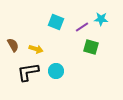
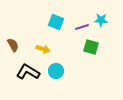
cyan star: moved 1 px down
purple line: rotated 16 degrees clockwise
yellow arrow: moved 7 px right
black L-shape: rotated 40 degrees clockwise
